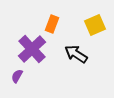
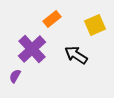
orange rectangle: moved 5 px up; rotated 30 degrees clockwise
black arrow: moved 1 px down
purple semicircle: moved 2 px left
